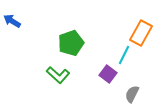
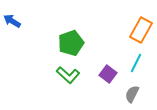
orange rectangle: moved 3 px up
cyan line: moved 12 px right, 8 px down
green L-shape: moved 10 px right
